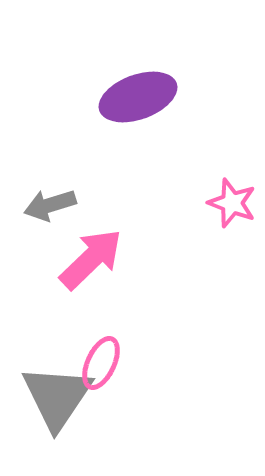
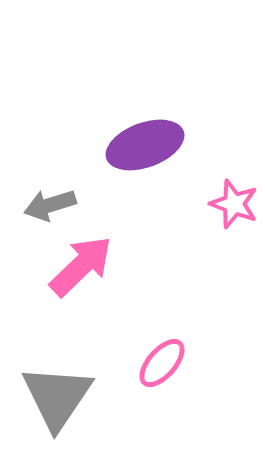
purple ellipse: moved 7 px right, 48 px down
pink star: moved 2 px right, 1 px down
pink arrow: moved 10 px left, 7 px down
pink ellipse: moved 61 px right; rotated 16 degrees clockwise
